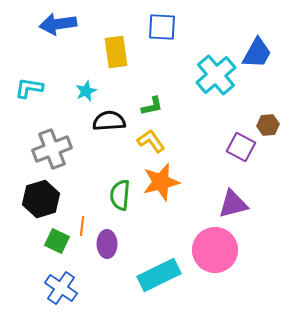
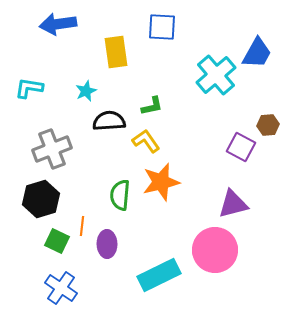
yellow L-shape: moved 5 px left
